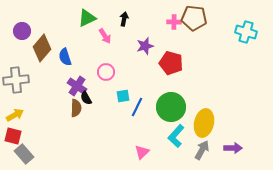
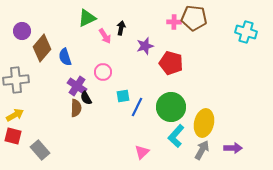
black arrow: moved 3 px left, 9 px down
pink circle: moved 3 px left
gray rectangle: moved 16 px right, 4 px up
